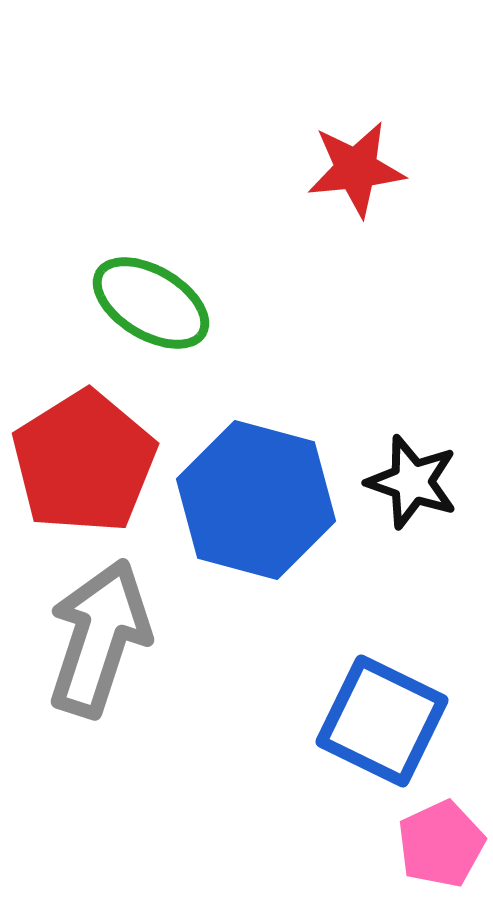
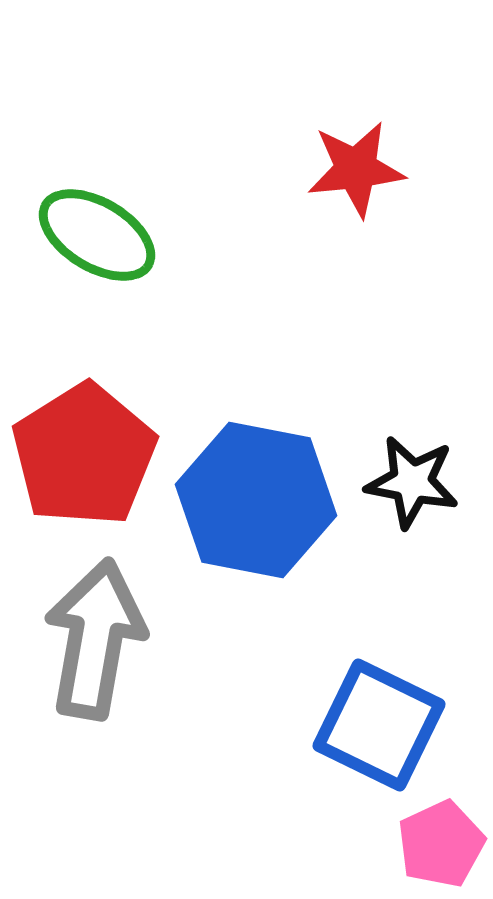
green ellipse: moved 54 px left, 68 px up
red pentagon: moved 7 px up
black star: rotated 8 degrees counterclockwise
blue hexagon: rotated 4 degrees counterclockwise
gray arrow: moved 4 px left, 1 px down; rotated 8 degrees counterclockwise
blue square: moved 3 px left, 4 px down
